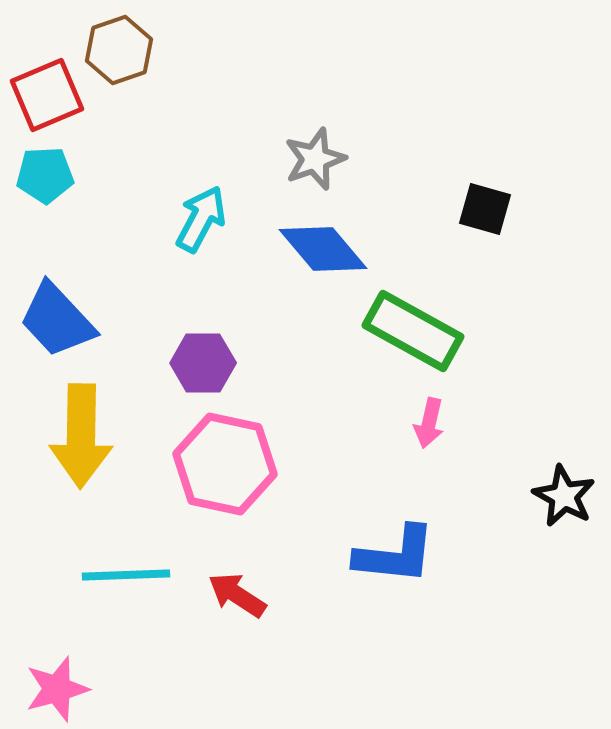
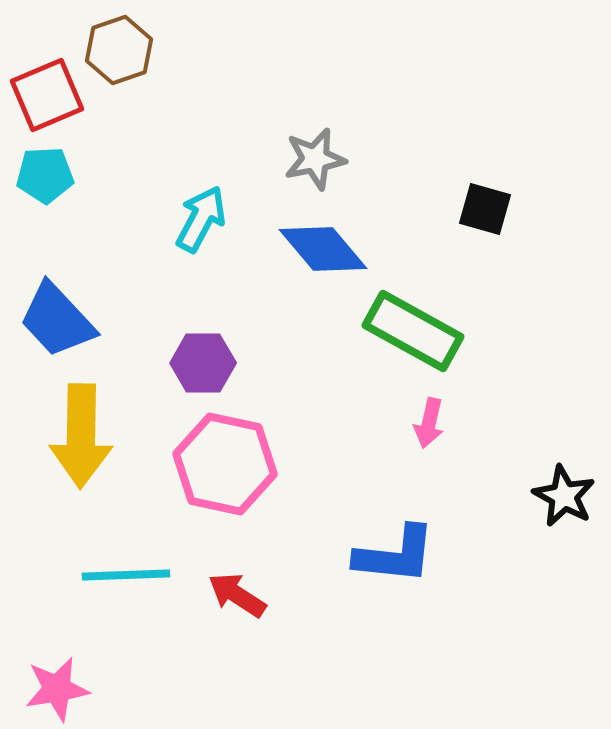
gray star: rotated 8 degrees clockwise
pink star: rotated 6 degrees clockwise
